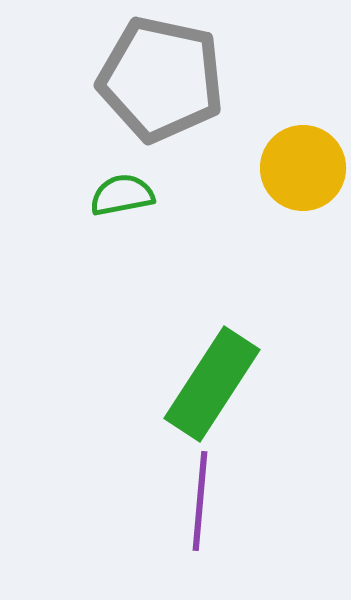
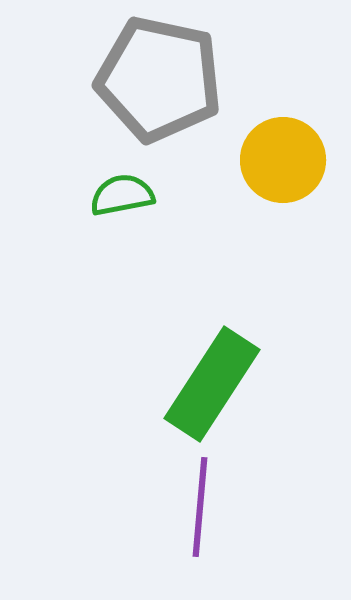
gray pentagon: moved 2 px left
yellow circle: moved 20 px left, 8 px up
purple line: moved 6 px down
